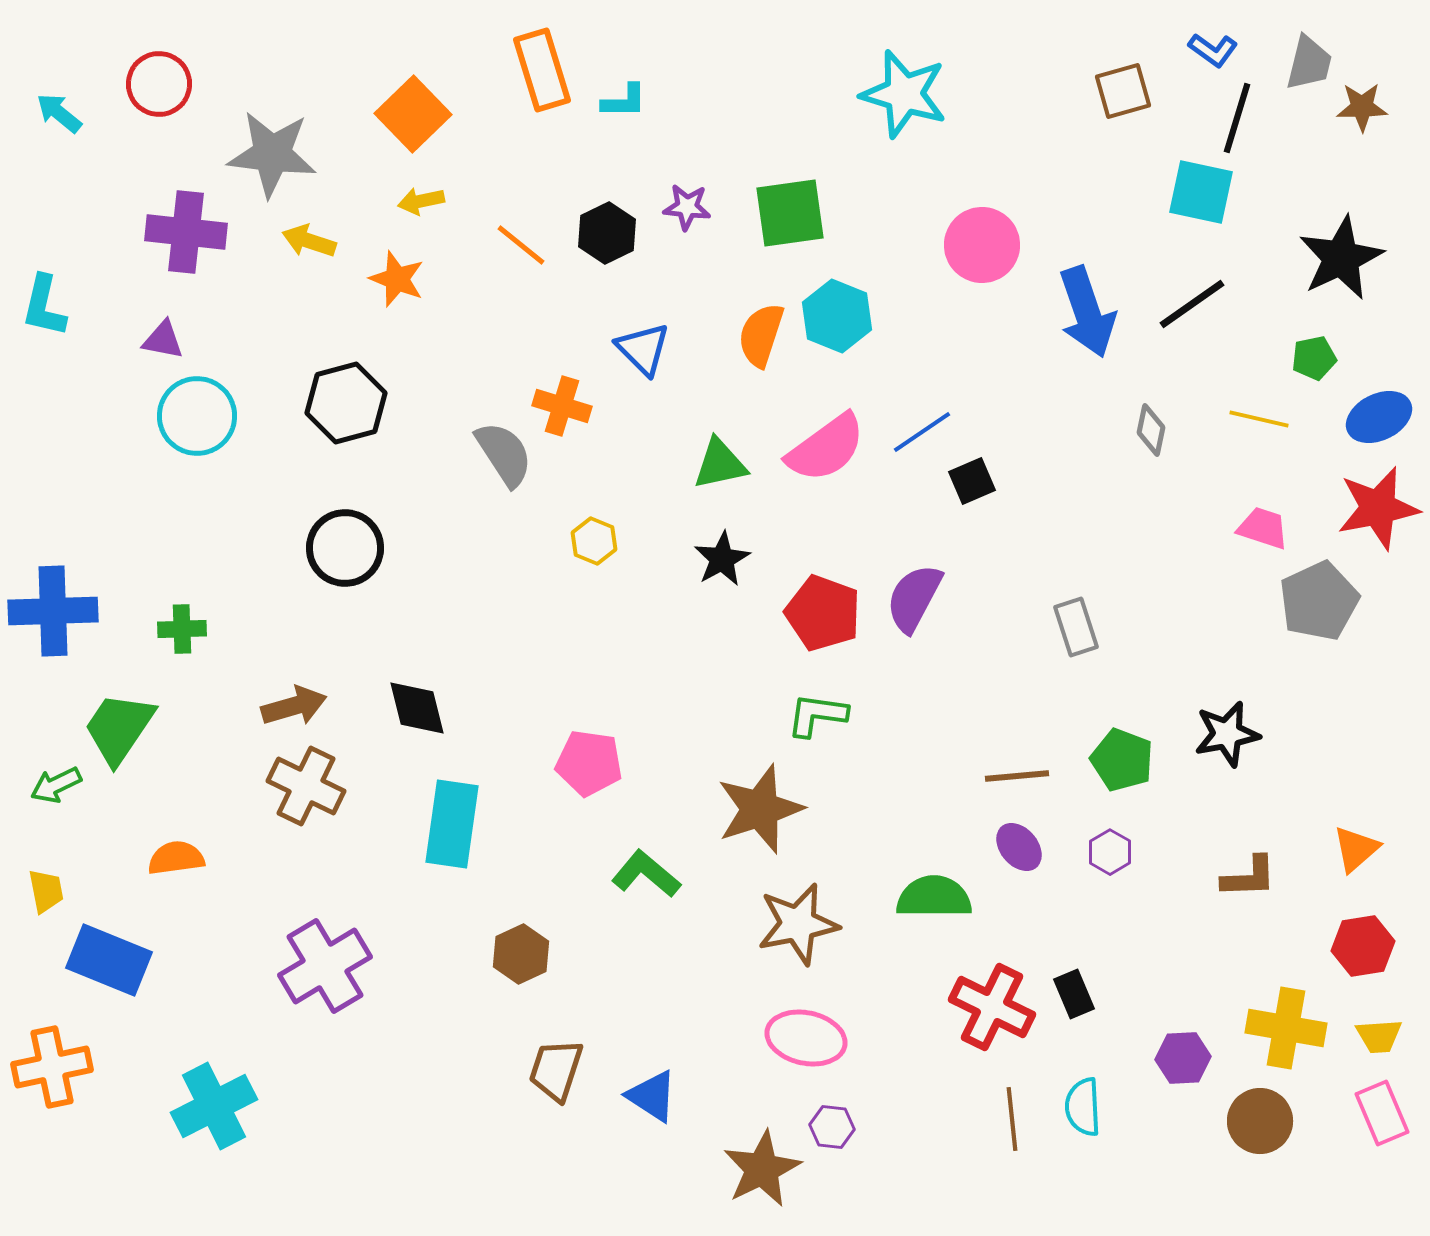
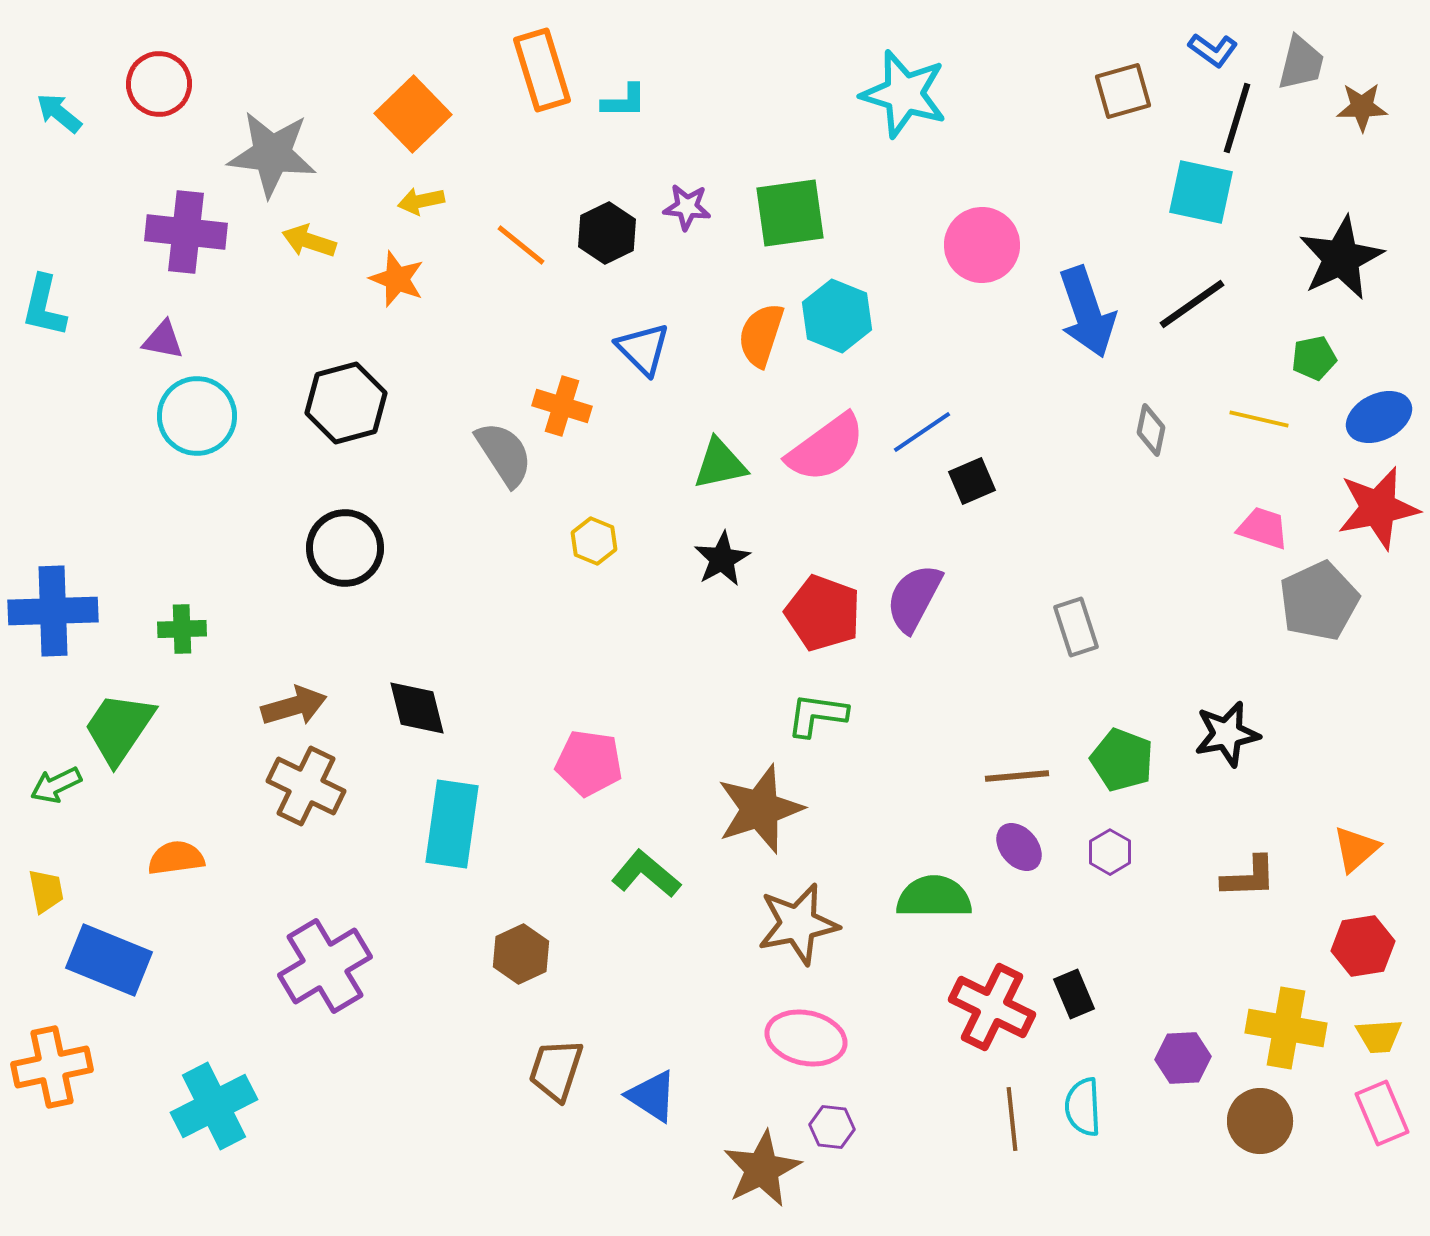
gray trapezoid at (1309, 63): moved 8 px left
